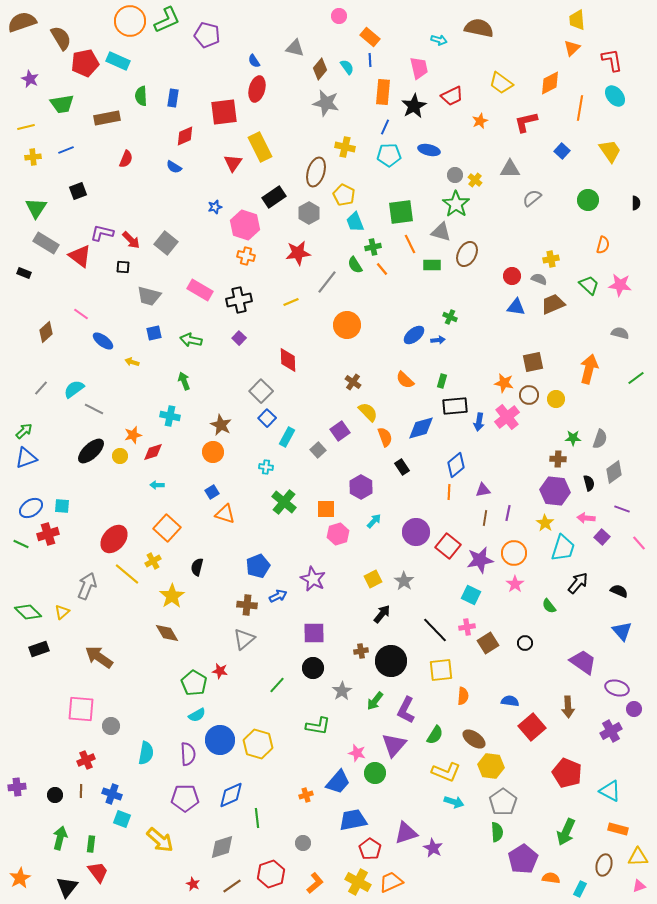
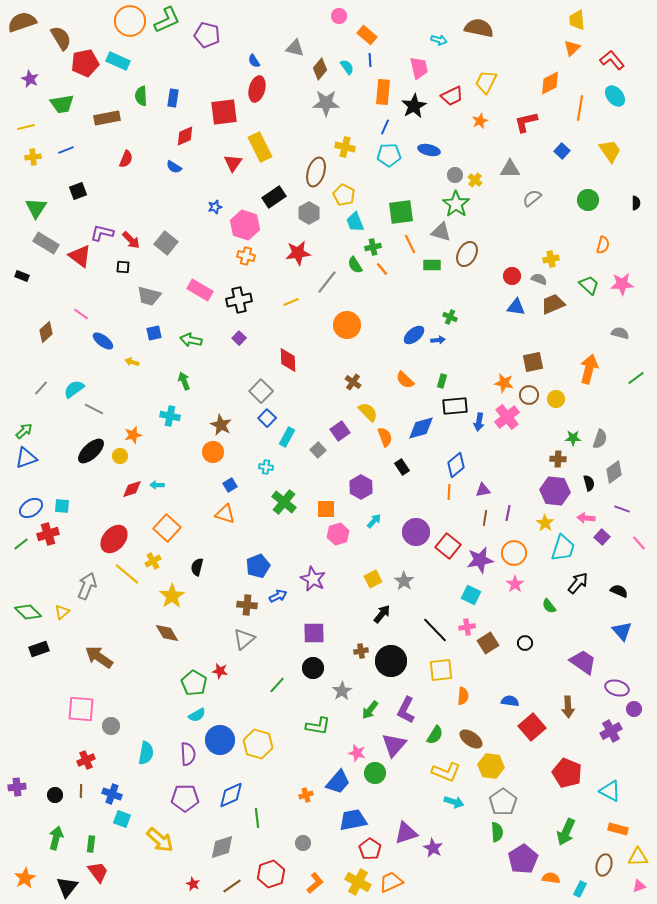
orange rectangle at (370, 37): moved 3 px left, 2 px up
red L-shape at (612, 60): rotated 30 degrees counterclockwise
yellow trapezoid at (501, 83): moved 15 px left, 1 px up; rotated 80 degrees clockwise
gray star at (326, 103): rotated 12 degrees counterclockwise
black rectangle at (24, 273): moved 2 px left, 3 px down
pink star at (620, 285): moved 2 px right, 1 px up; rotated 10 degrees counterclockwise
red diamond at (153, 452): moved 21 px left, 37 px down
blue square at (212, 492): moved 18 px right, 7 px up
green line at (21, 544): rotated 63 degrees counterclockwise
green arrow at (375, 701): moved 5 px left, 9 px down
brown ellipse at (474, 739): moved 3 px left
green arrow at (60, 838): moved 4 px left
orange star at (20, 878): moved 5 px right
